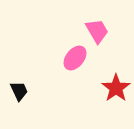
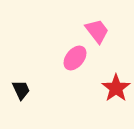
pink trapezoid: rotated 8 degrees counterclockwise
black trapezoid: moved 2 px right, 1 px up
